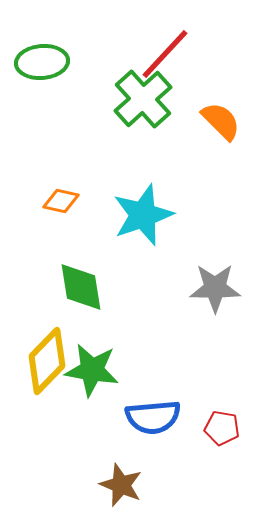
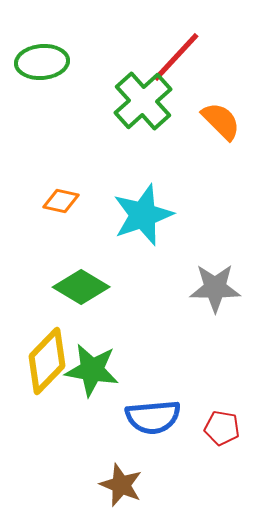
red line: moved 11 px right, 3 px down
green cross: moved 2 px down
green diamond: rotated 50 degrees counterclockwise
